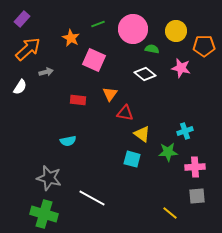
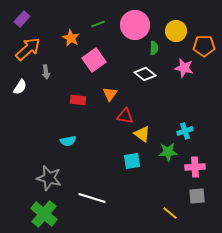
pink circle: moved 2 px right, 4 px up
green semicircle: moved 2 px right, 1 px up; rotated 80 degrees clockwise
pink square: rotated 30 degrees clockwise
pink star: moved 3 px right
gray arrow: rotated 96 degrees clockwise
red triangle: moved 3 px down
cyan square: moved 2 px down; rotated 24 degrees counterclockwise
white line: rotated 12 degrees counterclockwise
green cross: rotated 24 degrees clockwise
